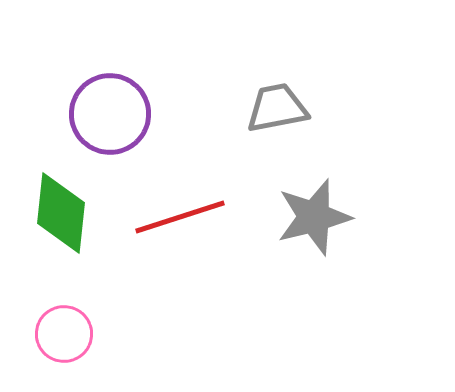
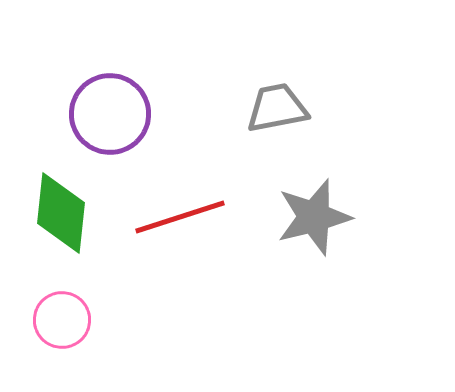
pink circle: moved 2 px left, 14 px up
